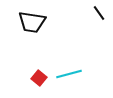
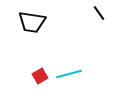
red square: moved 1 px right, 2 px up; rotated 21 degrees clockwise
